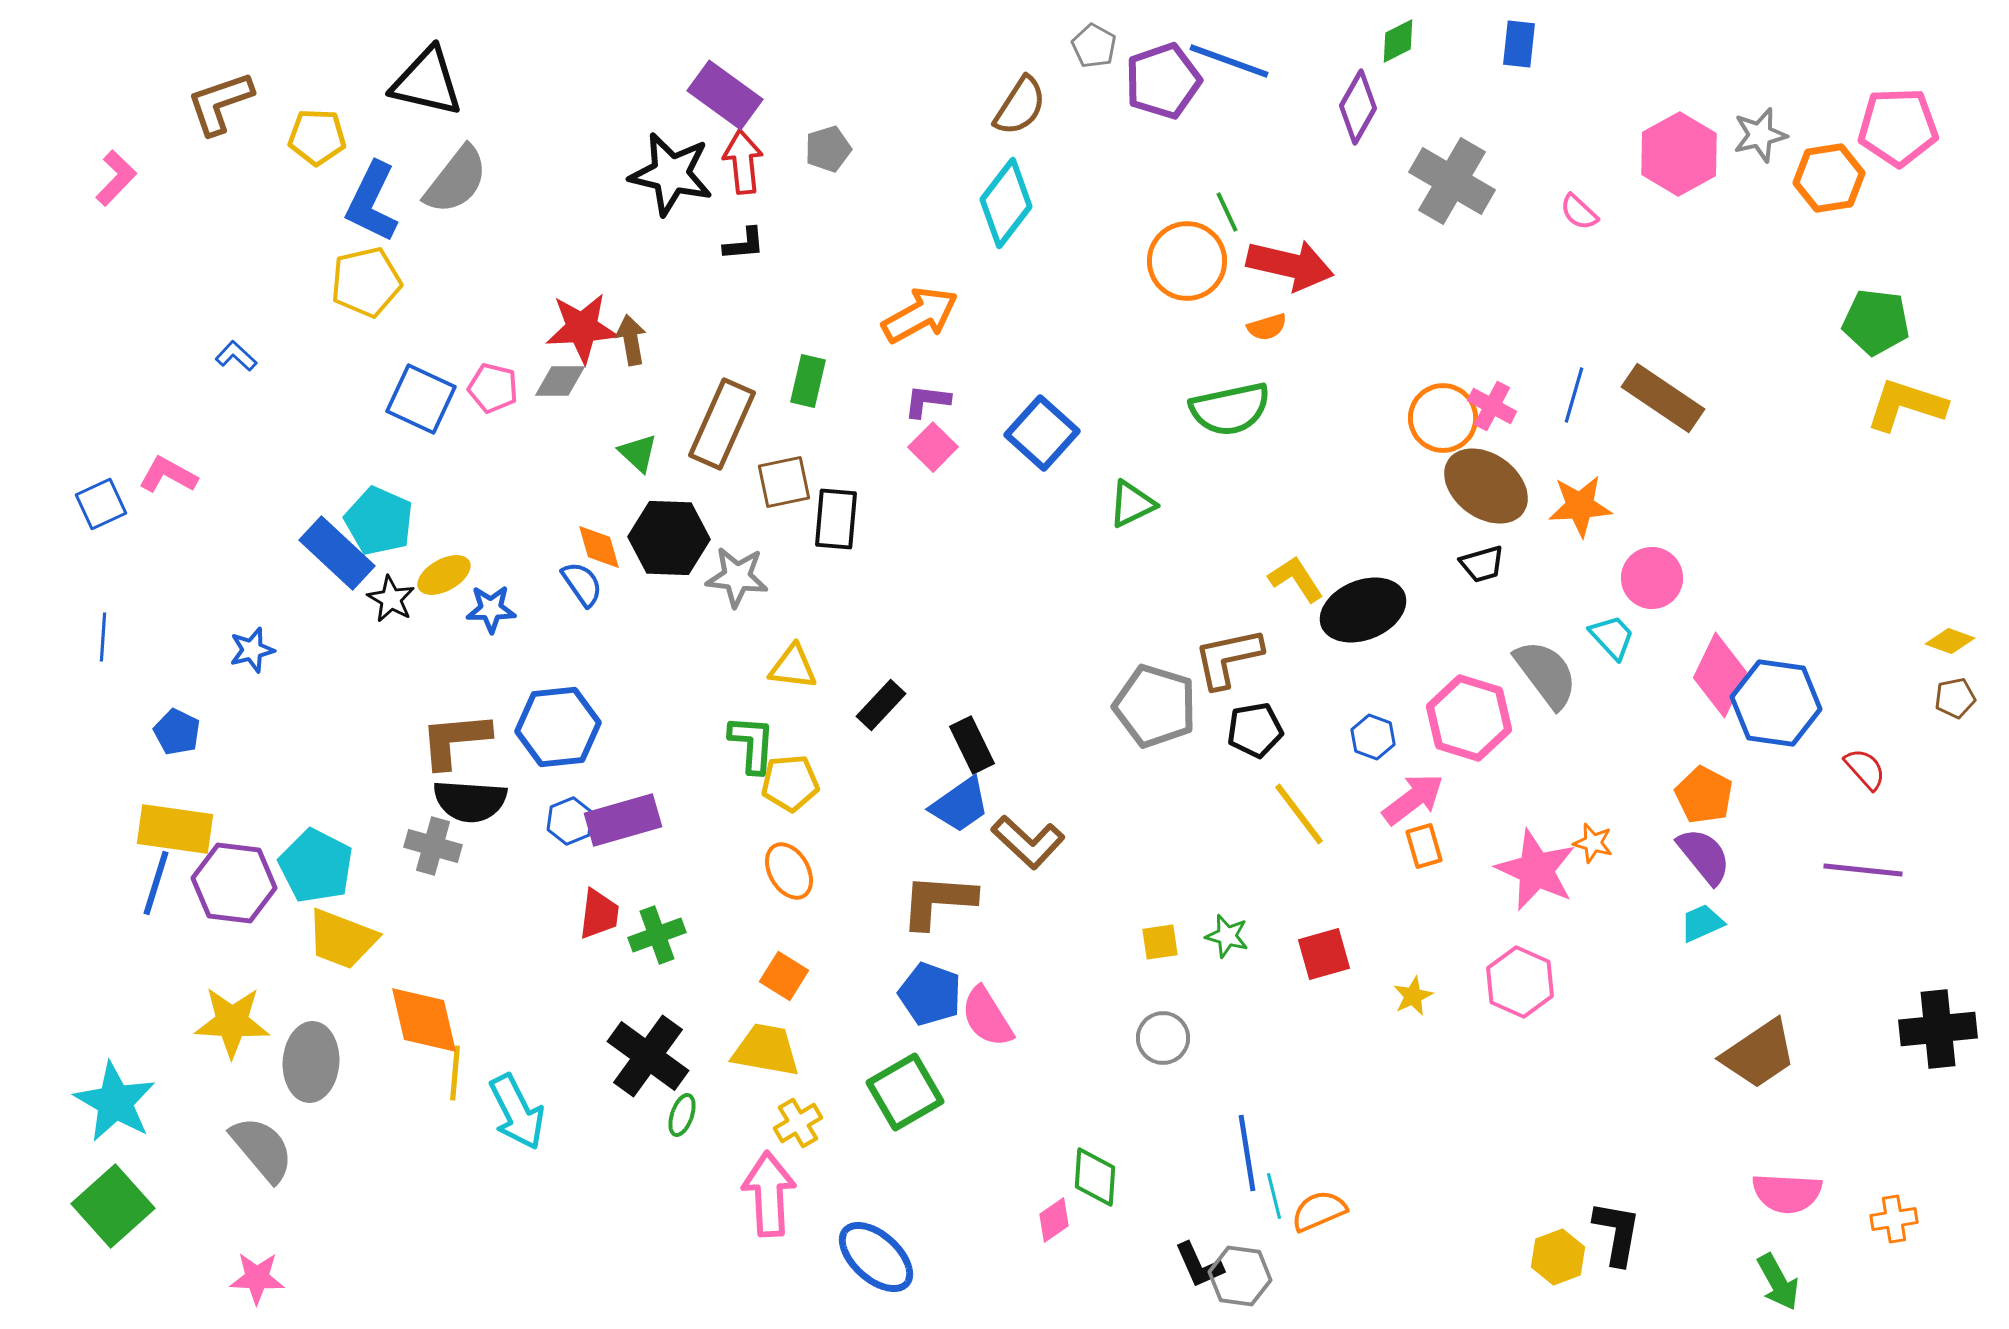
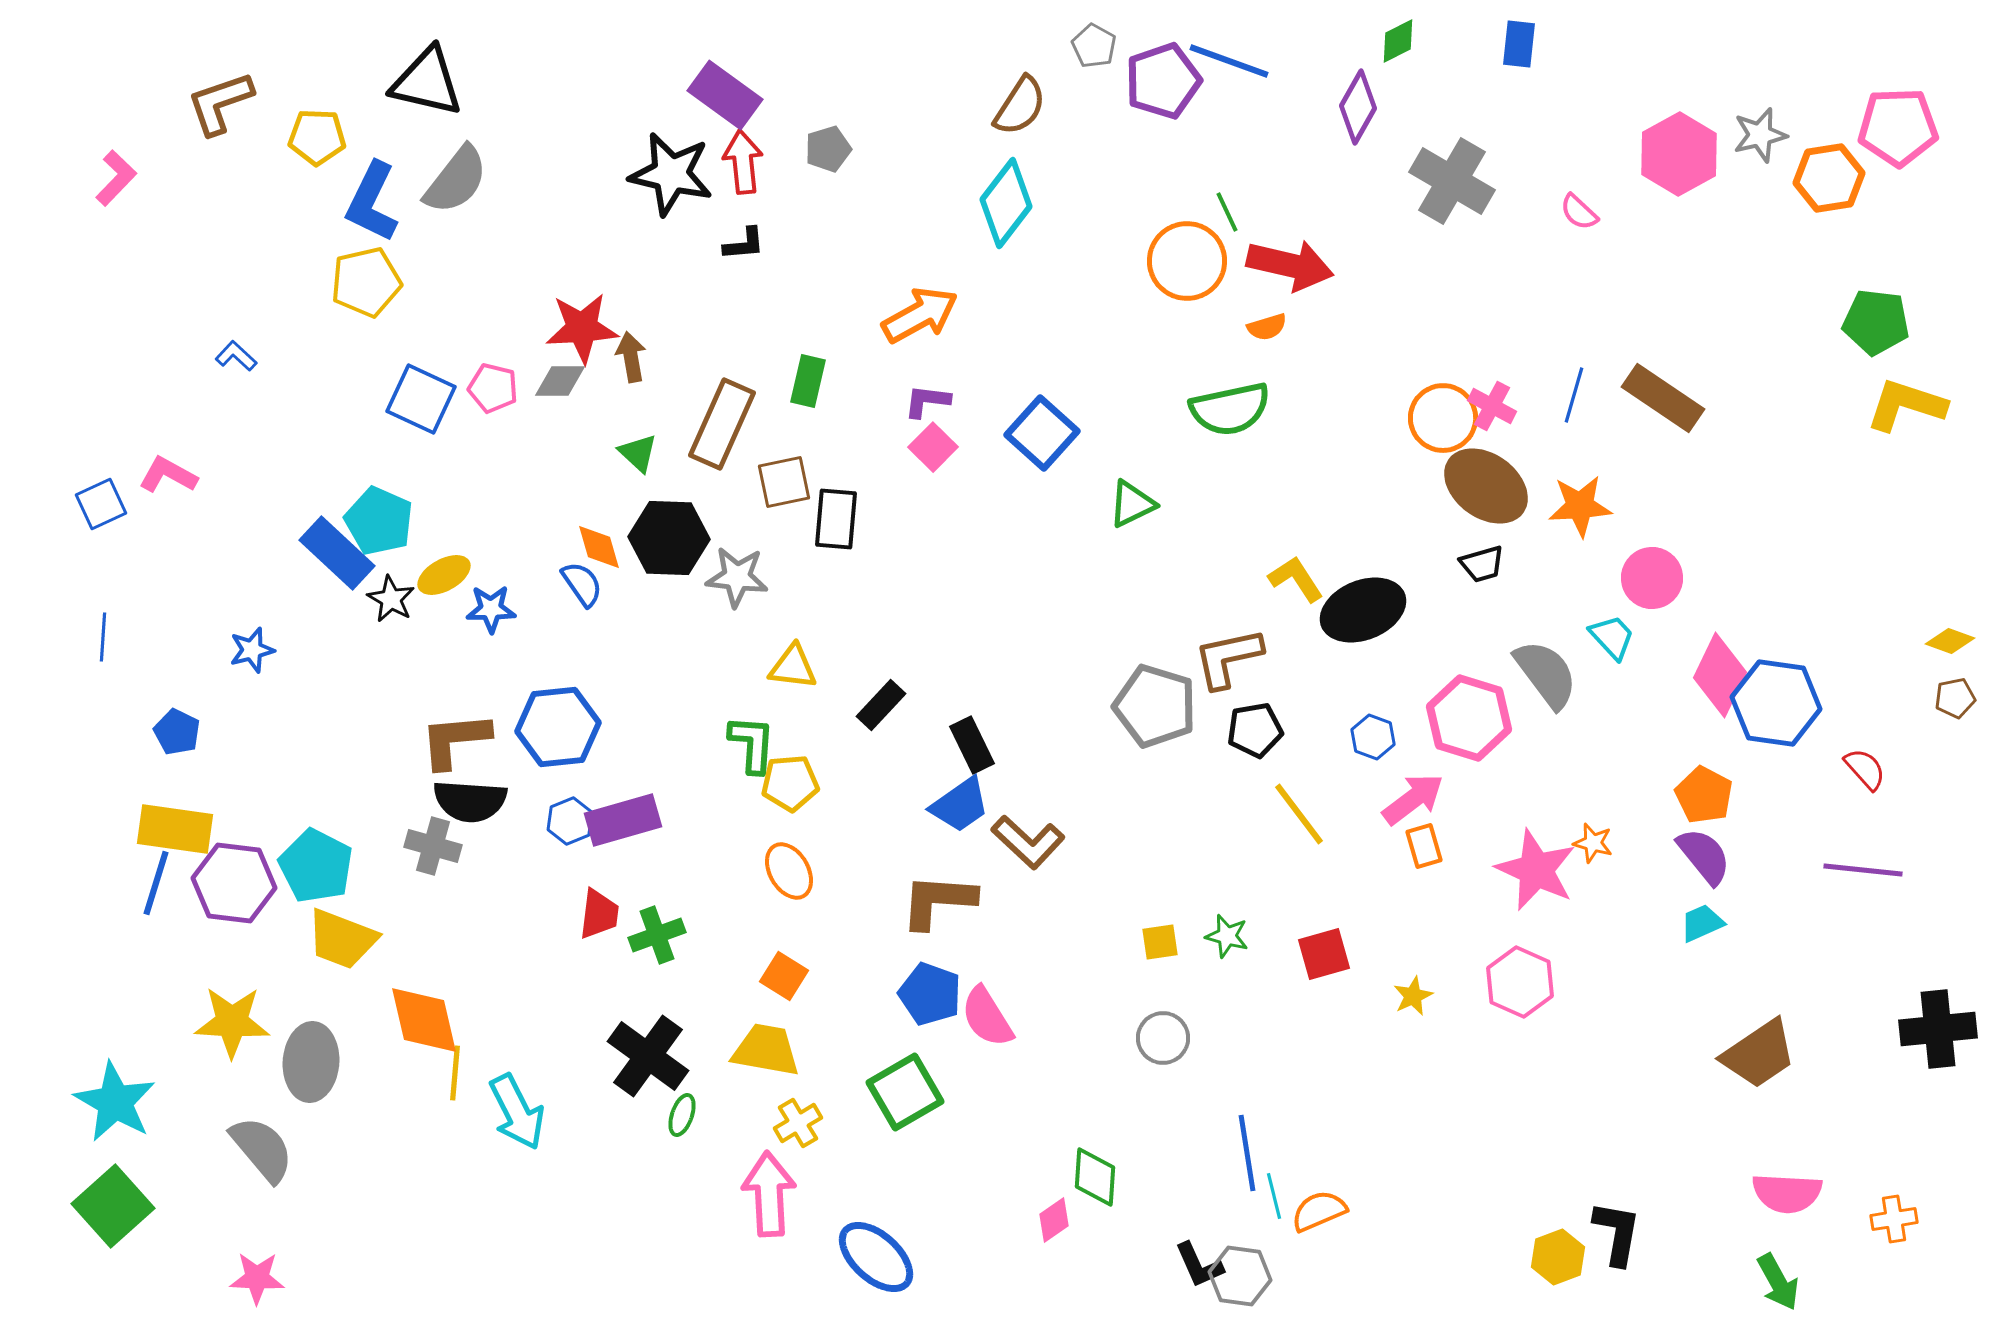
brown arrow at (631, 340): moved 17 px down
